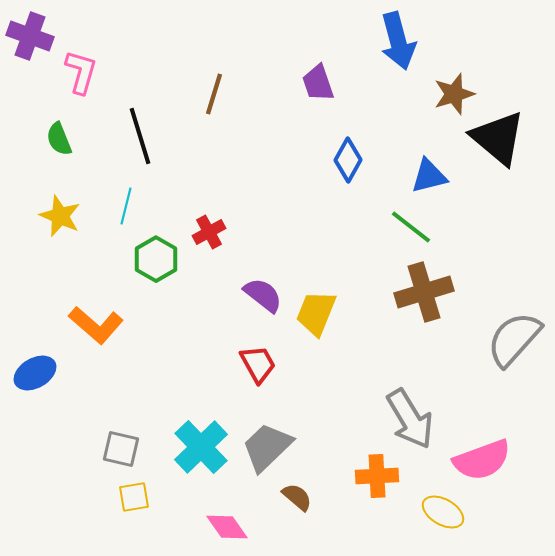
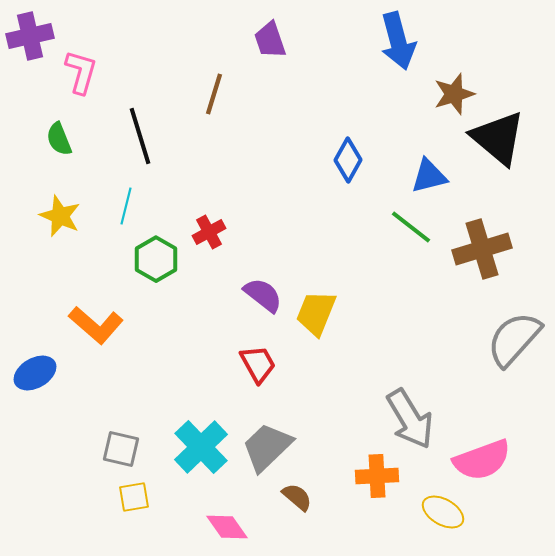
purple cross: rotated 33 degrees counterclockwise
purple trapezoid: moved 48 px left, 43 px up
brown cross: moved 58 px right, 43 px up
